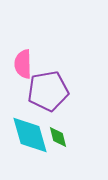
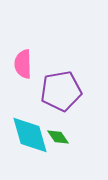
purple pentagon: moved 13 px right
green diamond: rotated 20 degrees counterclockwise
